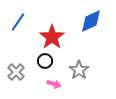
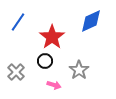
pink arrow: moved 1 px down
